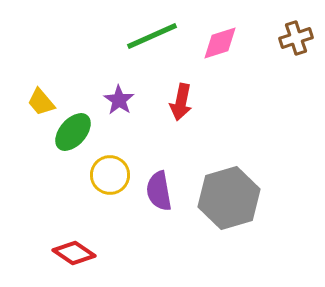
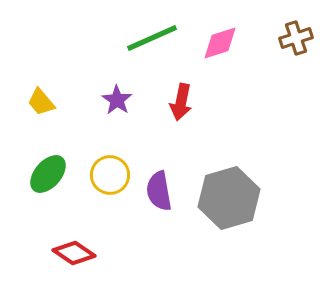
green line: moved 2 px down
purple star: moved 2 px left
green ellipse: moved 25 px left, 42 px down
